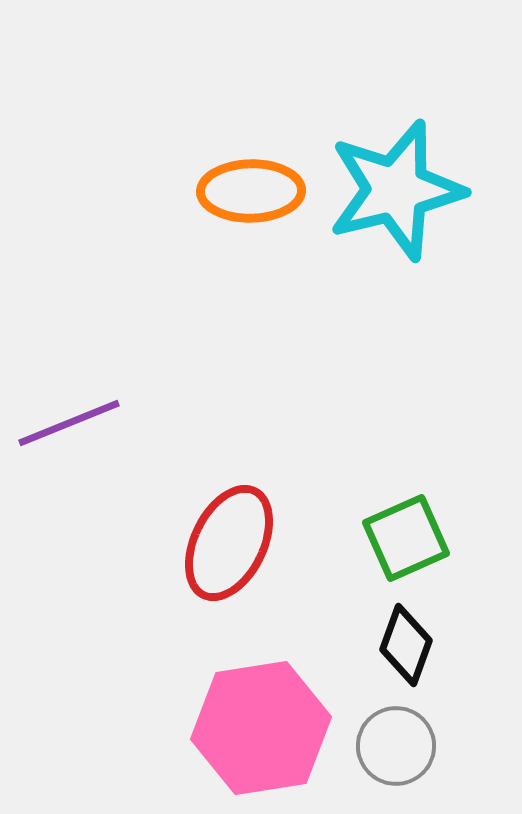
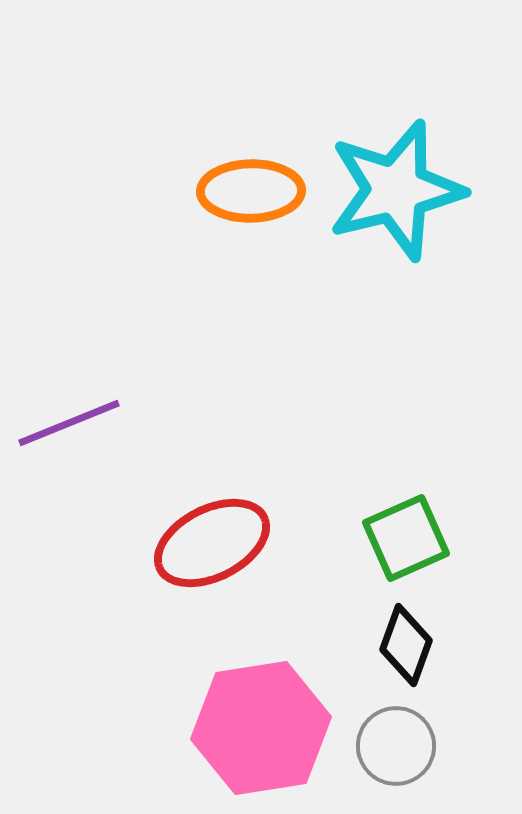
red ellipse: moved 17 px left; rotated 37 degrees clockwise
